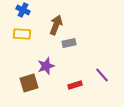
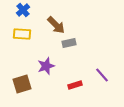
blue cross: rotated 24 degrees clockwise
brown arrow: rotated 114 degrees clockwise
brown square: moved 7 px left, 1 px down
